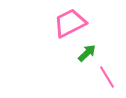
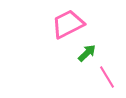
pink trapezoid: moved 2 px left, 1 px down
